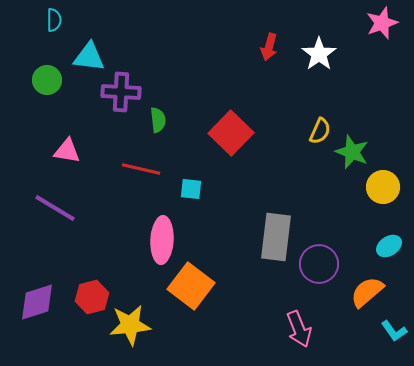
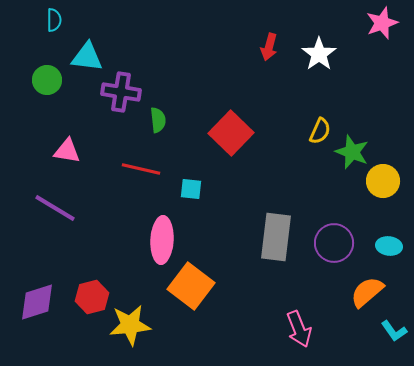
cyan triangle: moved 2 px left
purple cross: rotated 6 degrees clockwise
yellow circle: moved 6 px up
cyan ellipse: rotated 40 degrees clockwise
purple circle: moved 15 px right, 21 px up
